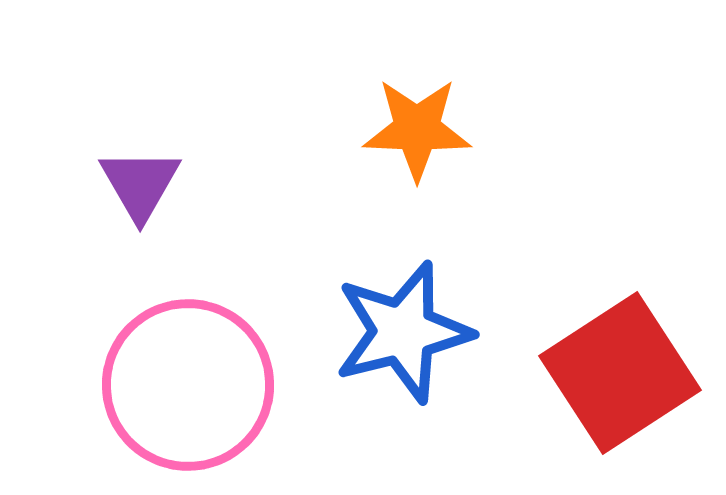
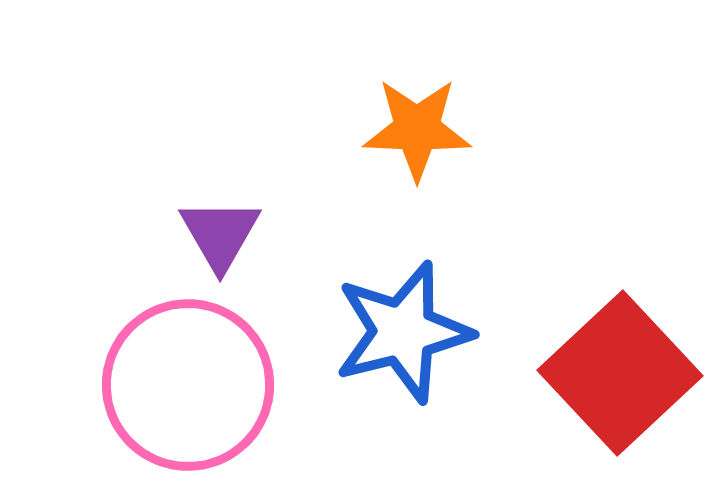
purple triangle: moved 80 px right, 50 px down
red square: rotated 10 degrees counterclockwise
